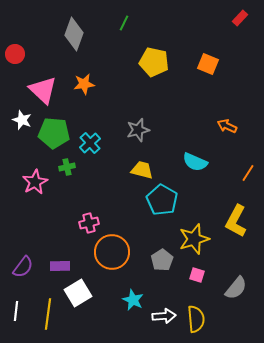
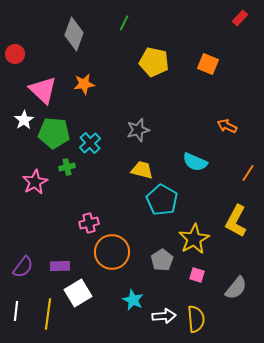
white star: moved 2 px right; rotated 18 degrees clockwise
yellow star: rotated 12 degrees counterclockwise
